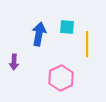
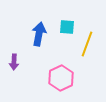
yellow line: rotated 20 degrees clockwise
